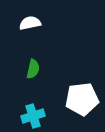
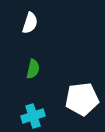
white semicircle: rotated 120 degrees clockwise
